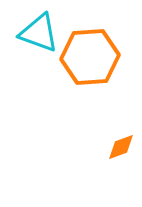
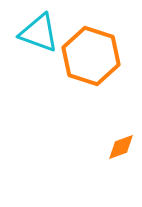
orange hexagon: moved 1 px right, 1 px up; rotated 22 degrees clockwise
